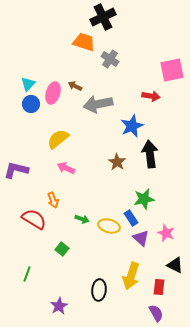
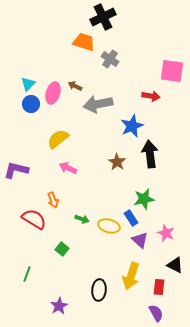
pink square: moved 1 px down; rotated 20 degrees clockwise
pink arrow: moved 2 px right
purple triangle: moved 1 px left, 2 px down
